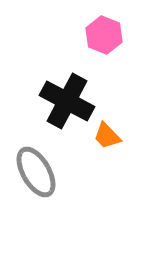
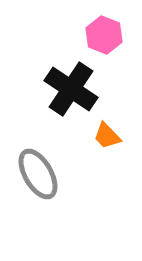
black cross: moved 4 px right, 12 px up; rotated 6 degrees clockwise
gray ellipse: moved 2 px right, 2 px down
